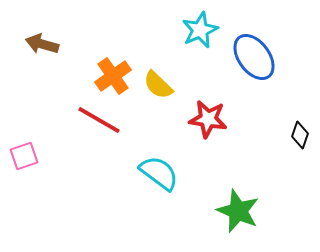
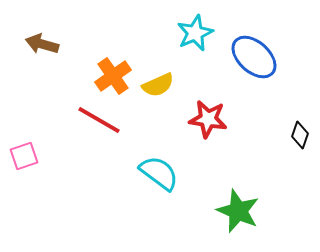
cyan star: moved 5 px left, 3 px down
blue ellipse: rotated 12 degrees counterclockwise
yellow semicircle: rotated 68 degrees counterclockwise
